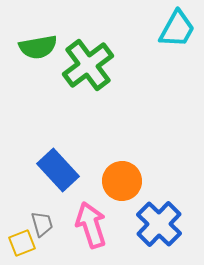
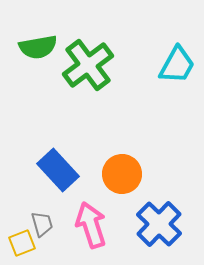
cyan trapezoid: moved 36 px down
orange circle: moved 7 px up
